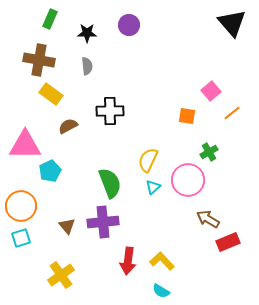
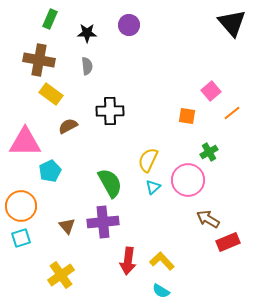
pink triangle: moved 3 px up
green semicircle: rotated 8 degrees counterclockwise
